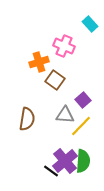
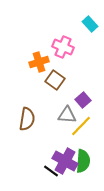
pink cross: moved 1 px left, 1 px down
gray triangle: moved 2 px right
purple cross: rotated 20 degrees counterclockwise
